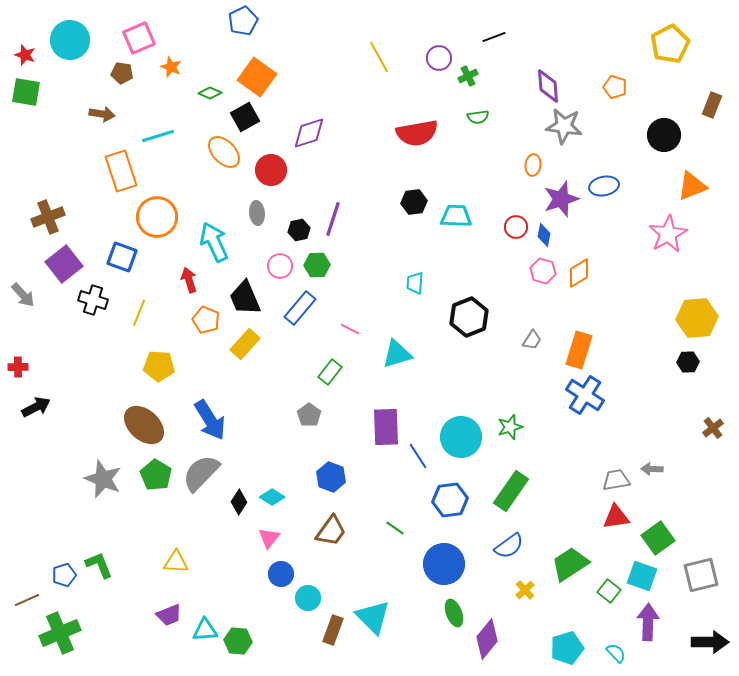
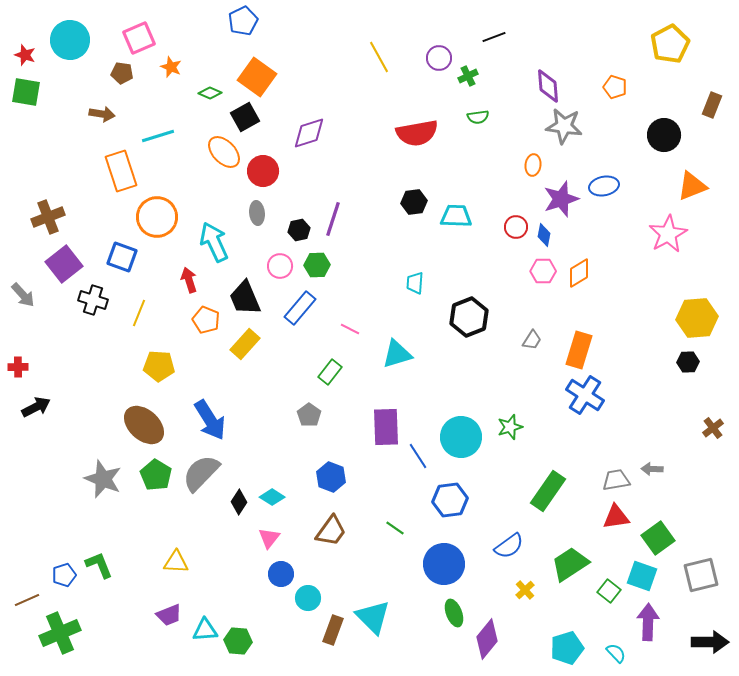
red circle at (271, 170): moved 8 px left, 1 px down
pink hexagon at (543, 271): rotated 15 degrees counterclockwise
green rectangle at (511, 491): moved 37 px right
